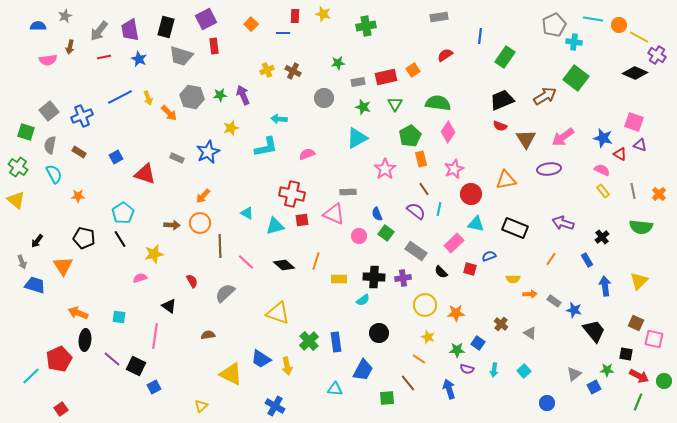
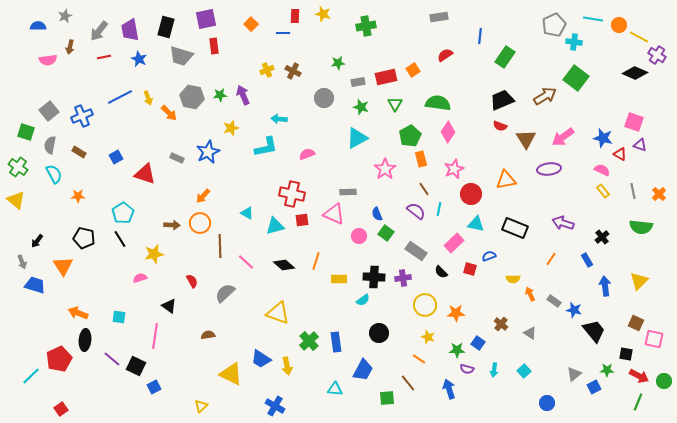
purple square at (206, 19): rotated 15 degrees clockwise
green star at (363, 107): moved 2 px left
orange arrow at (530, 294): rotated 112 degrees counterclockwise
